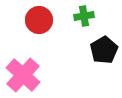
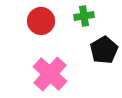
red circle: moved 2 px right, 1 px down
pink cross: moved 27 px right, 1 px up
